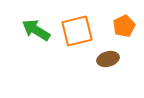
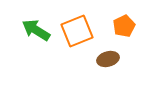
orange square: rotated 8 degrees counterclockwise
